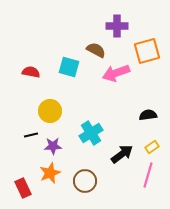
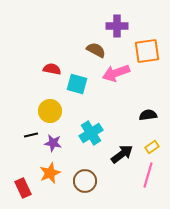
orange square: rotated 8 degrees clockwise
cyan square: moved 8 px right, 17 px down
red semicircle: moved 21 px right, 3 px up
purple star: moved 3 px up; rotated 12 degrees clockwise
